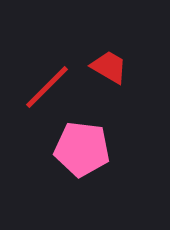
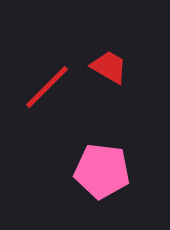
pink pentagon: moved 20 px right, 22 px down
